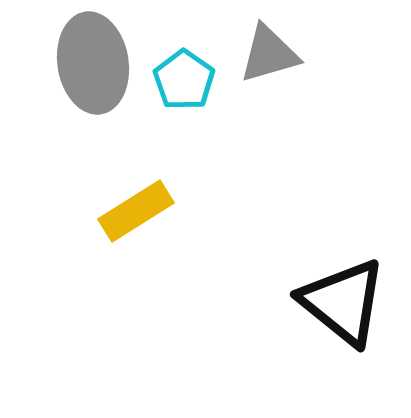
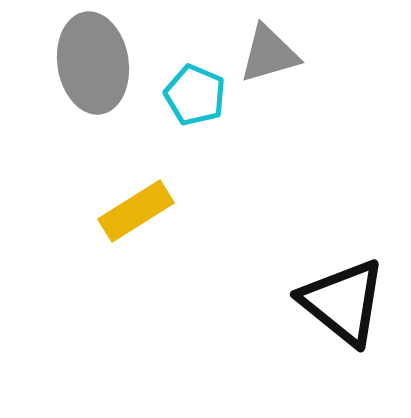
cyan pentagon: moved 11 px right, 15 px down; rotated 12 degrees counterclockwise
